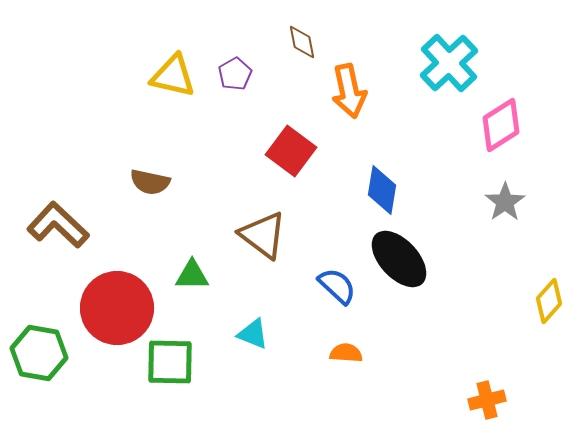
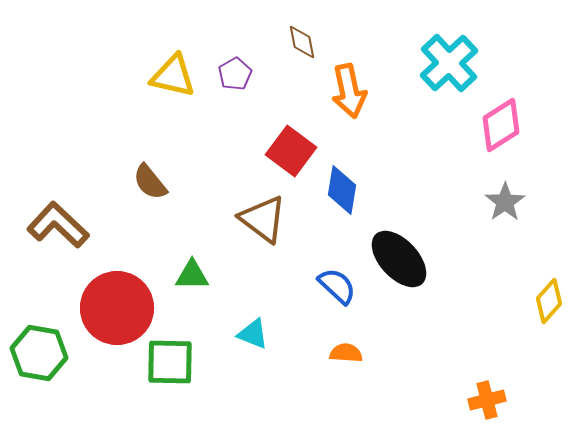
brown semicircle: rotated 39 degrees clockwise
blue diamond: moved 40 px left
brown triangle: moved 16 px up
